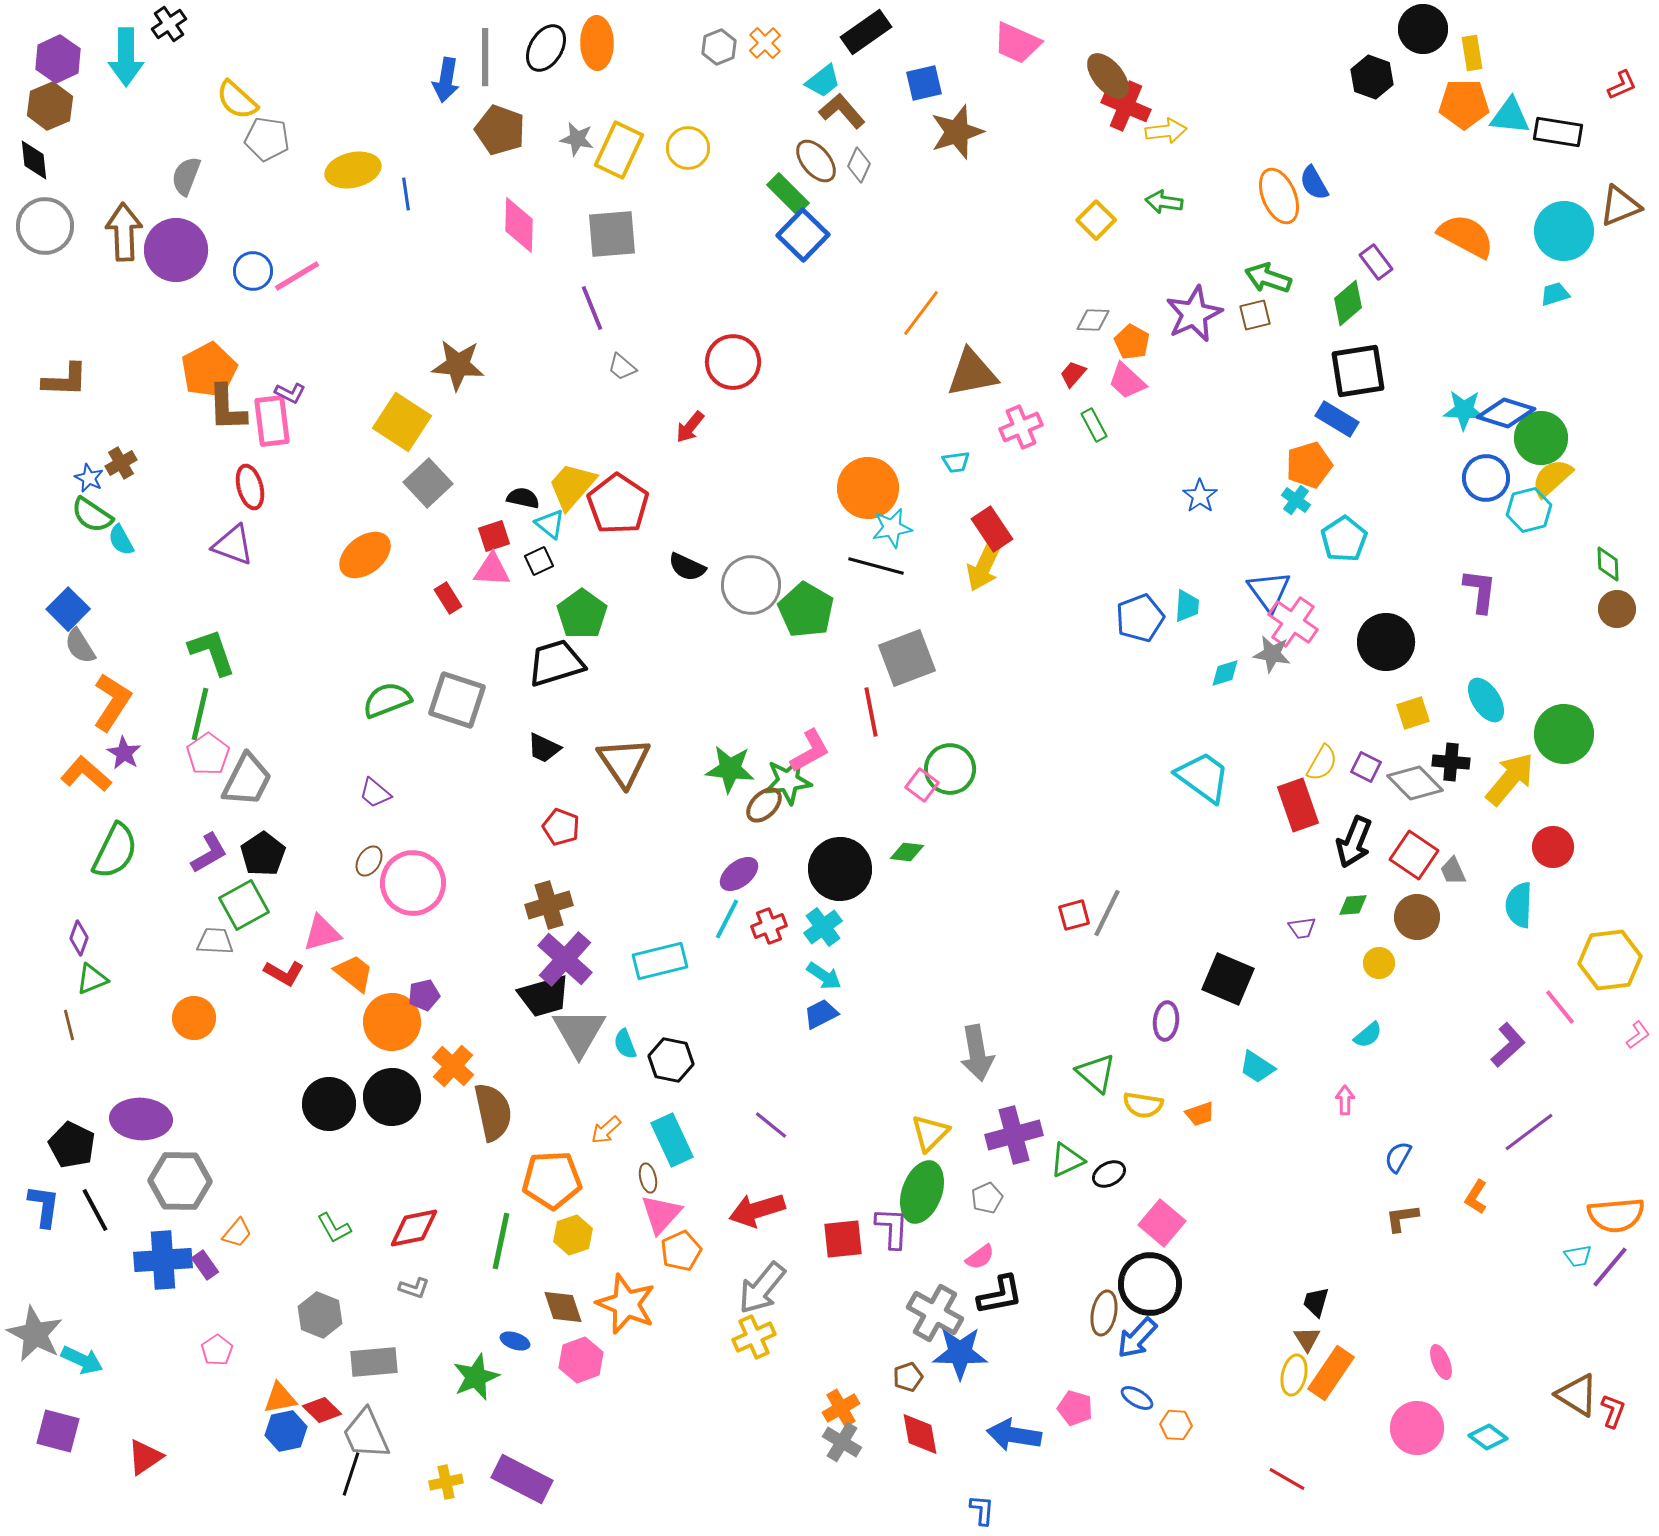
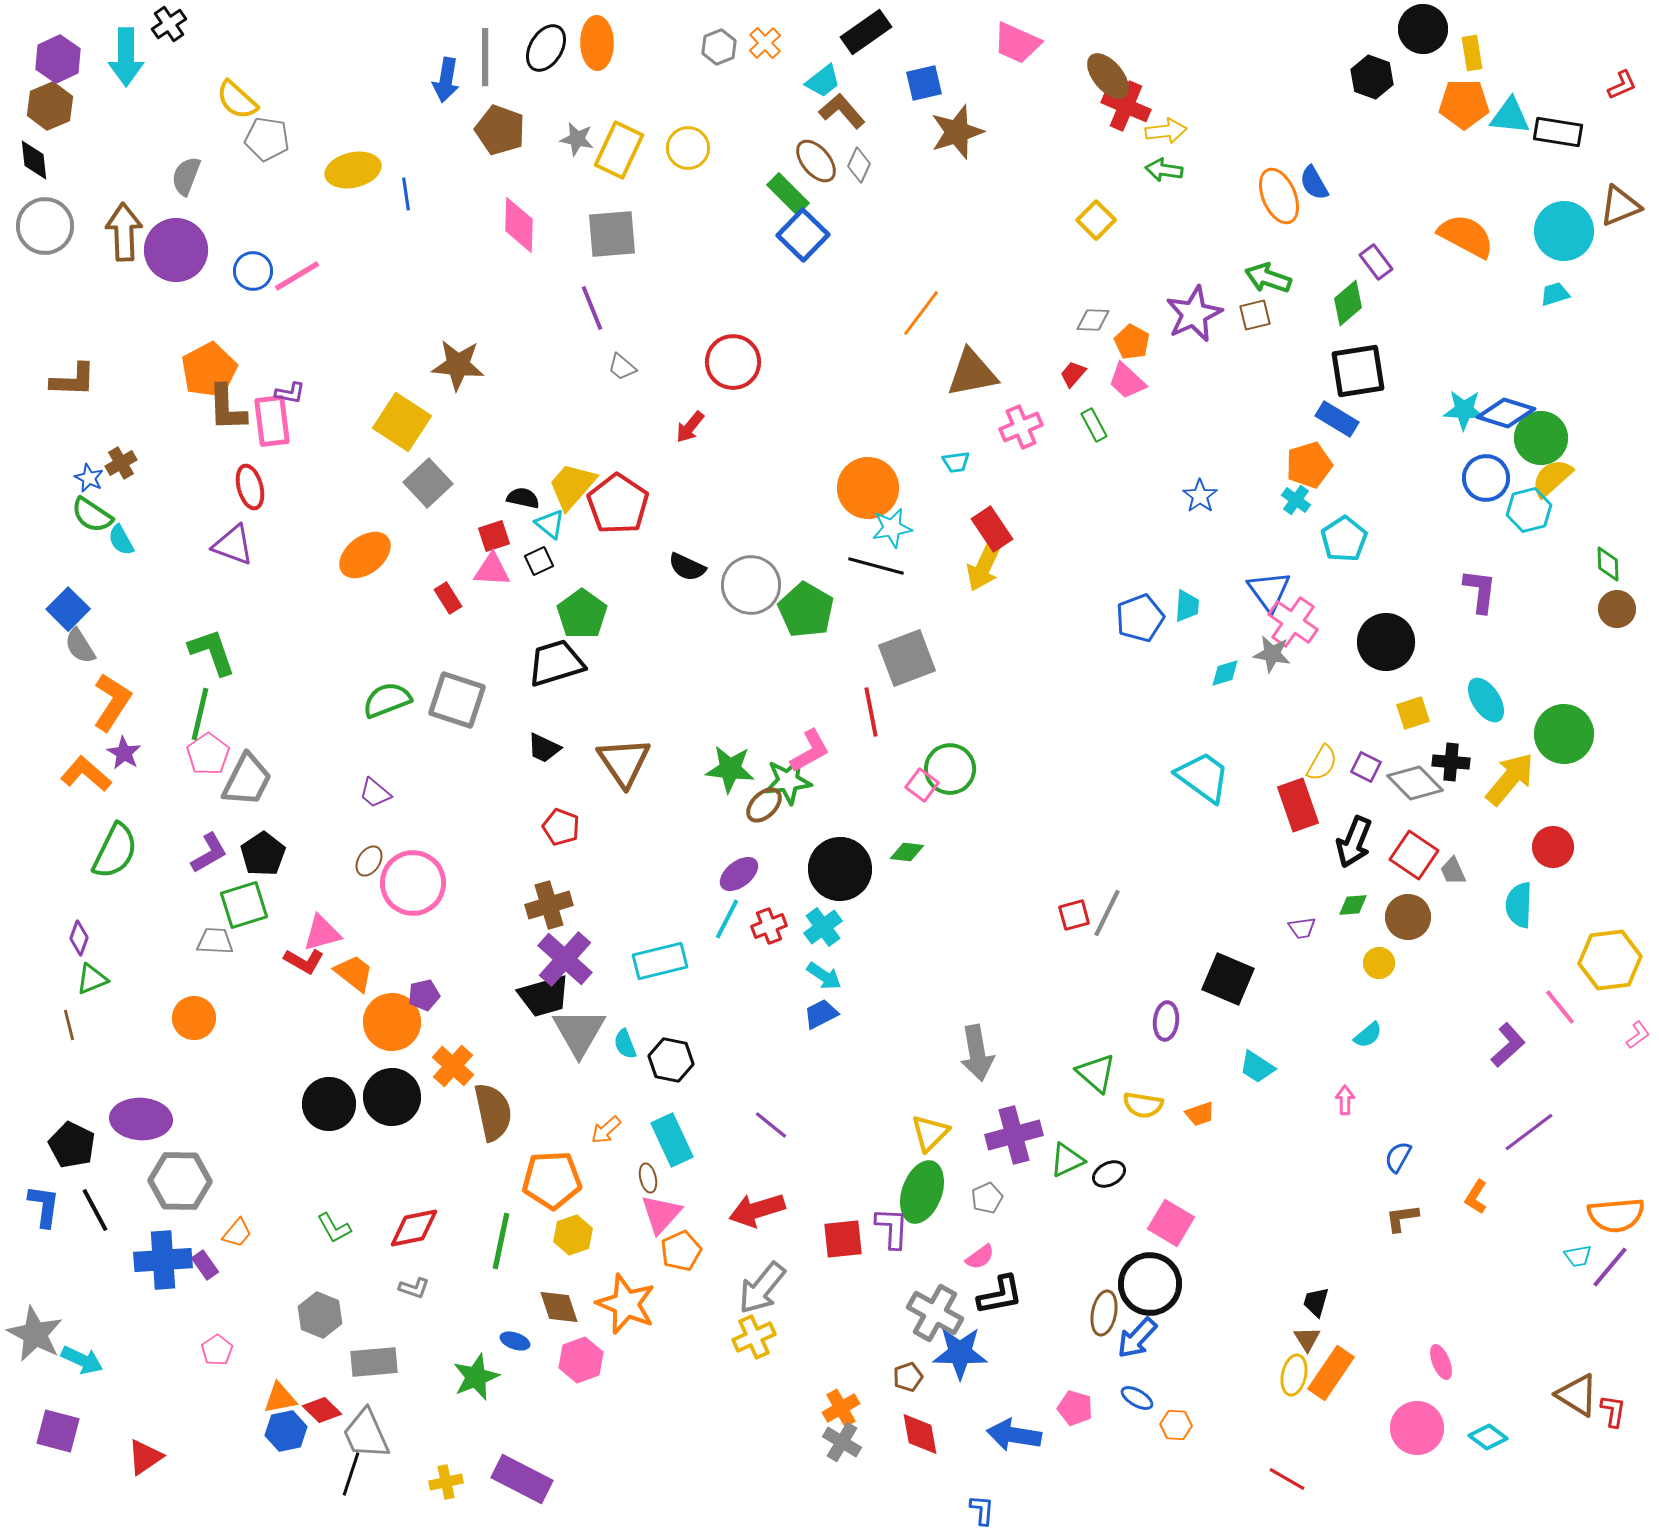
green arrow at (1164, 202): moved 32 px up
brown L-shape at (65, 380): moved 8 px right
purple L-shape at (290, 393): rotated 16 degrees counterclockwise
green square at (244, 905): rotated 12 degrees clockwise
brown circle at (1417, 917): moved 9 px left
red L-shape at (284, 973): moved 20 px right, 12 px up
pink square at (1162, 1223): moved 9 px right; rotated 9 degrees counterclockwise
brown diamond at (563, 1307): moved 4 px left
red L-shape at (1613, 1411): rotated 12 degrees counterclockwise
